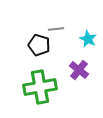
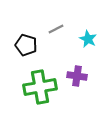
gray line: rotated 21 degrees counterclockwise
black pentagon: moved 13 px left
purple cross: moved 2 px left, 6 px down; rotated 30 degrees counterclockwise
